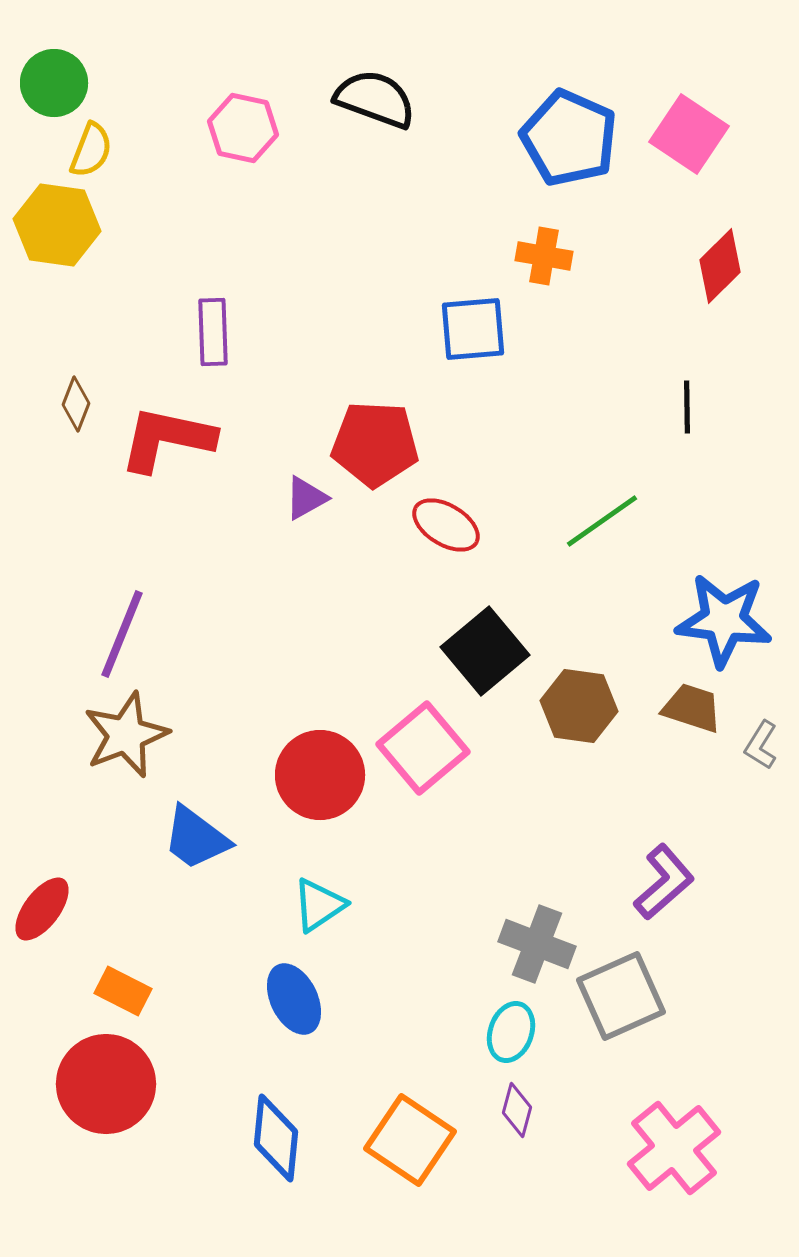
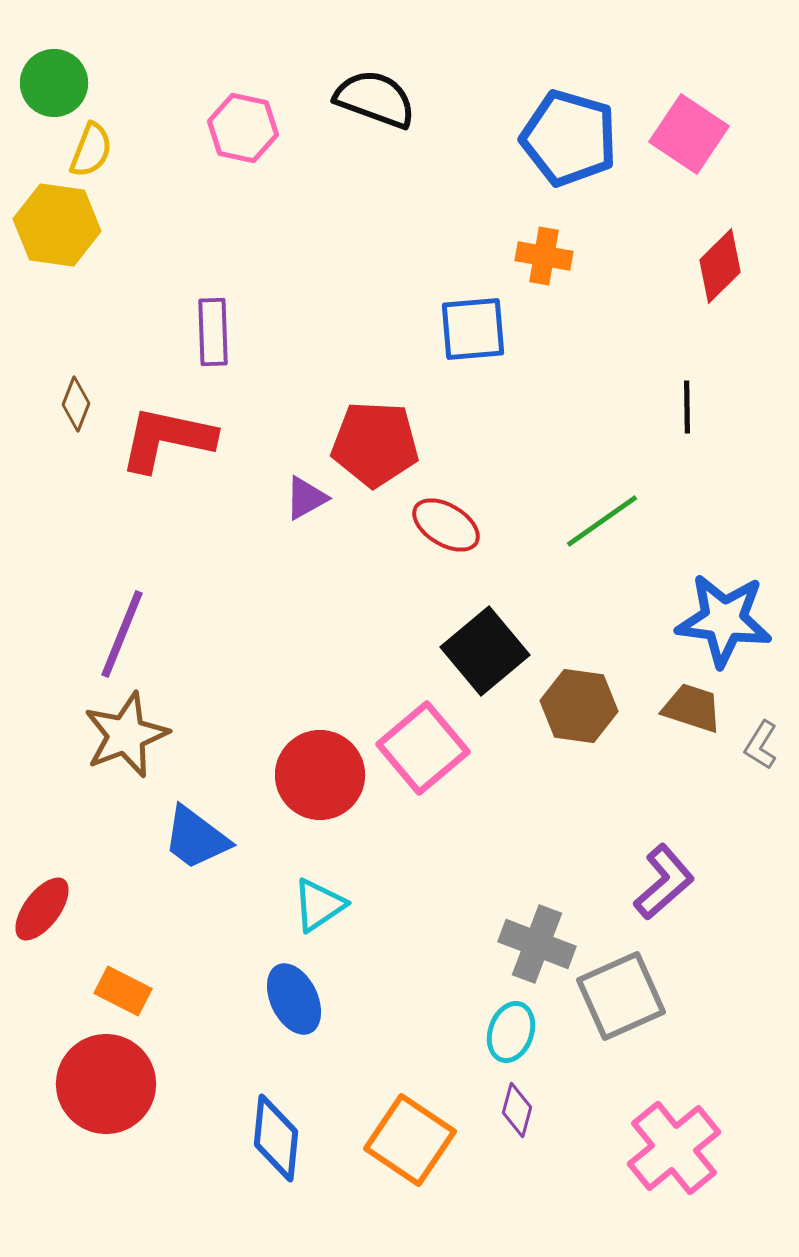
blue pentagon at (569, 138): rotated 8 degrees counterclockwise
